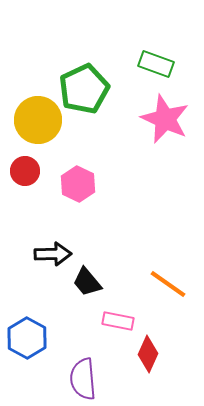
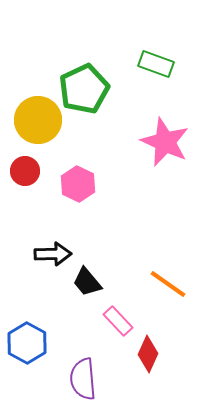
pink star: moved 23 px down
pink rectangle: rotated 36 degrees clockwise
blue hexagon: moved 5 px down
